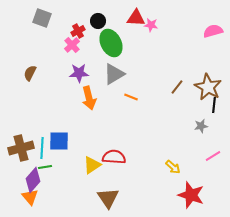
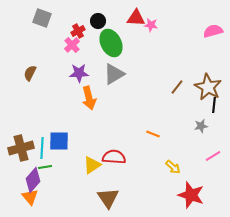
orange line: moved 22 px right, 37 px down
